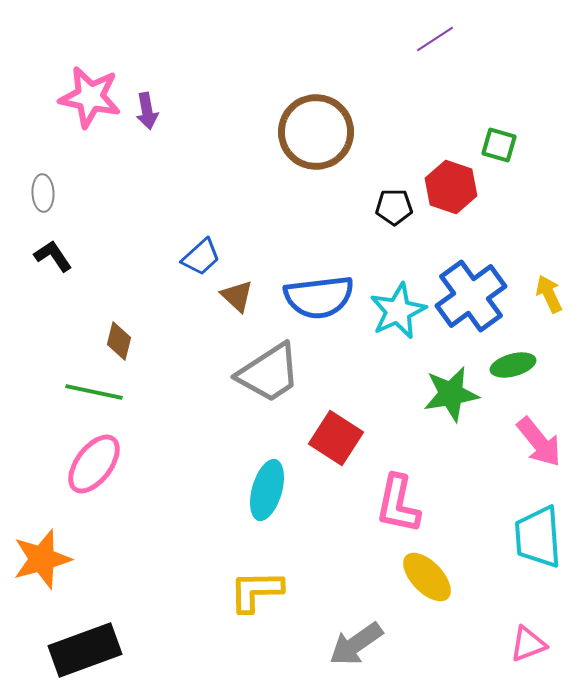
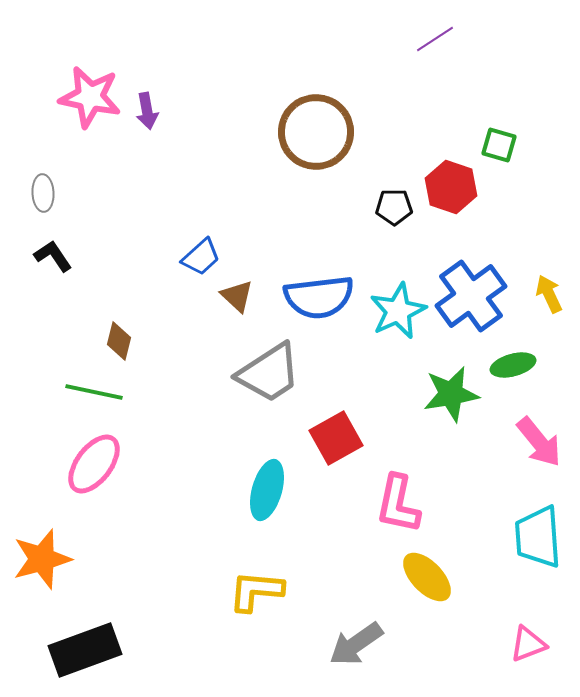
red square: rotated 28 degrees clockwise
yellow L-shape: rotated 6 degrees clockwise
